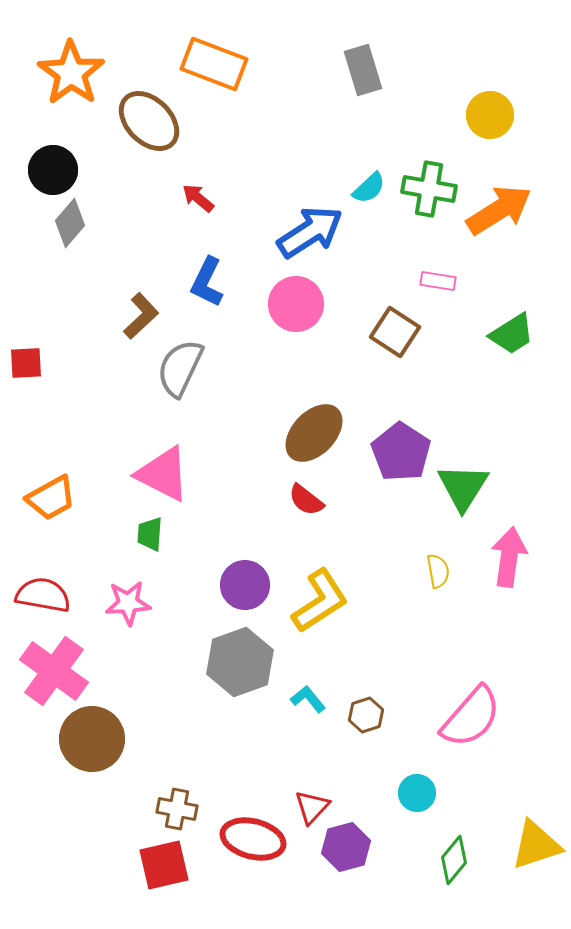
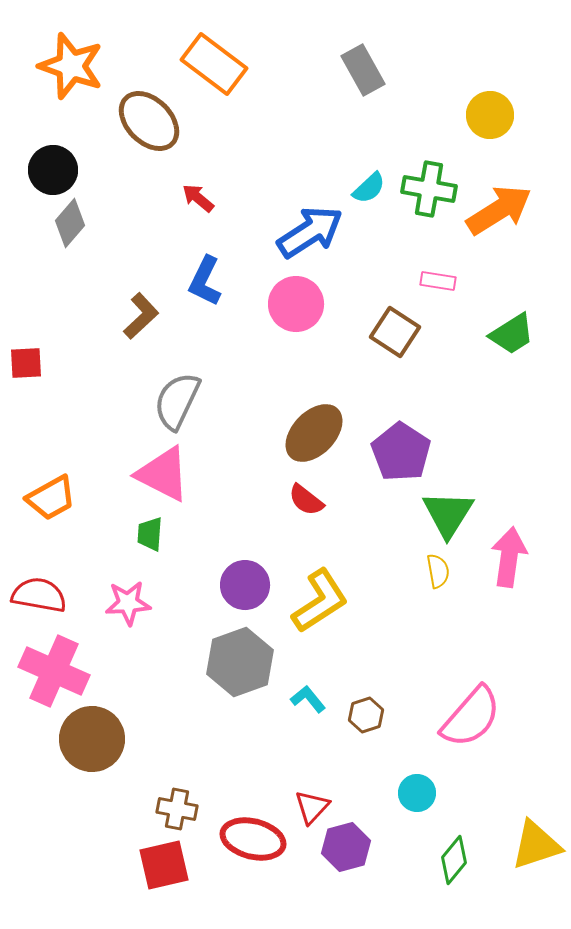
orange rectangle at (214, 64): rotated 16 degrees clockwise
gray rectangle at (363, 70): rotated 12 degrees counterclockwise
orange star at (71, 73): moved 7 px up; rotated 16 degrees counterclockwise
blue L-shape at (207, 282): moved 2 px left, 1 px up
gray semicircle at (180, 368): moved 3 px left, 33 px down
green triangle at (463, 487): moved 15 px left, 27 px down
red semicircle at (43, 595): moved 4 px left
pink cross at (54, 671): rotated 12 degrees counterclockwise
